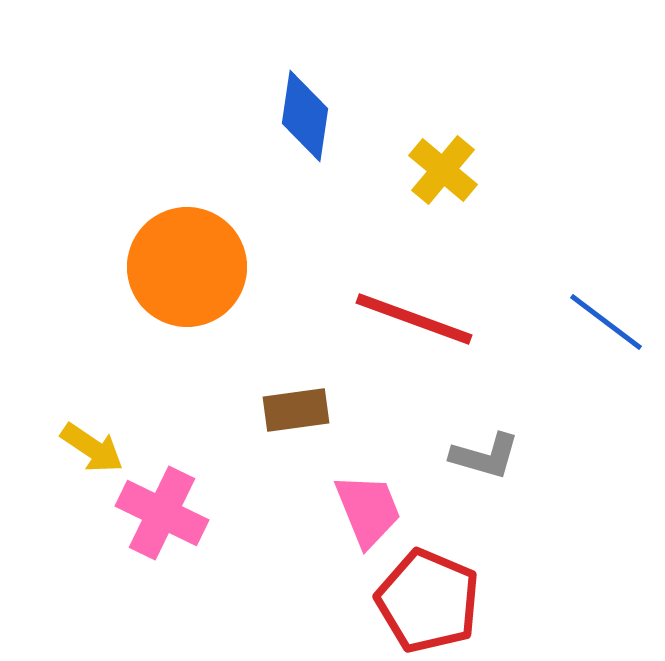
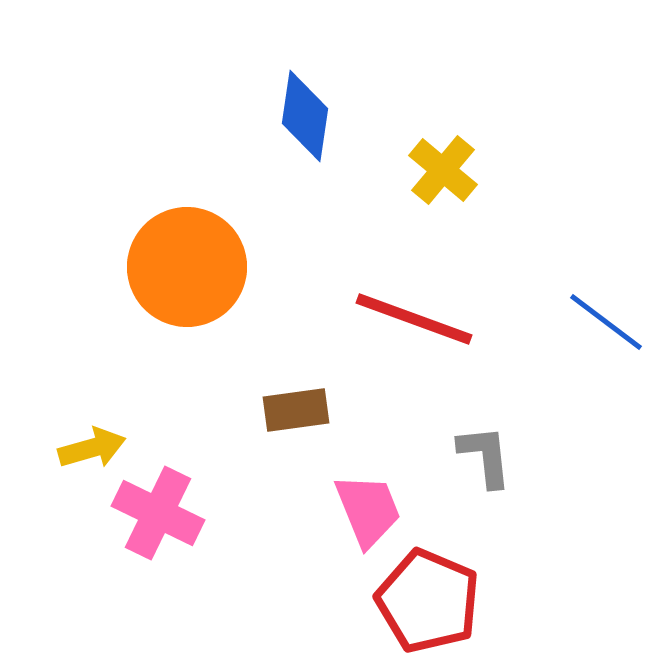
yellow arrow: rotated 50 degrees counterclockwise
gray L-shape: rotated 112 degrees counterclockwise
pink cross: moved 4 px left
